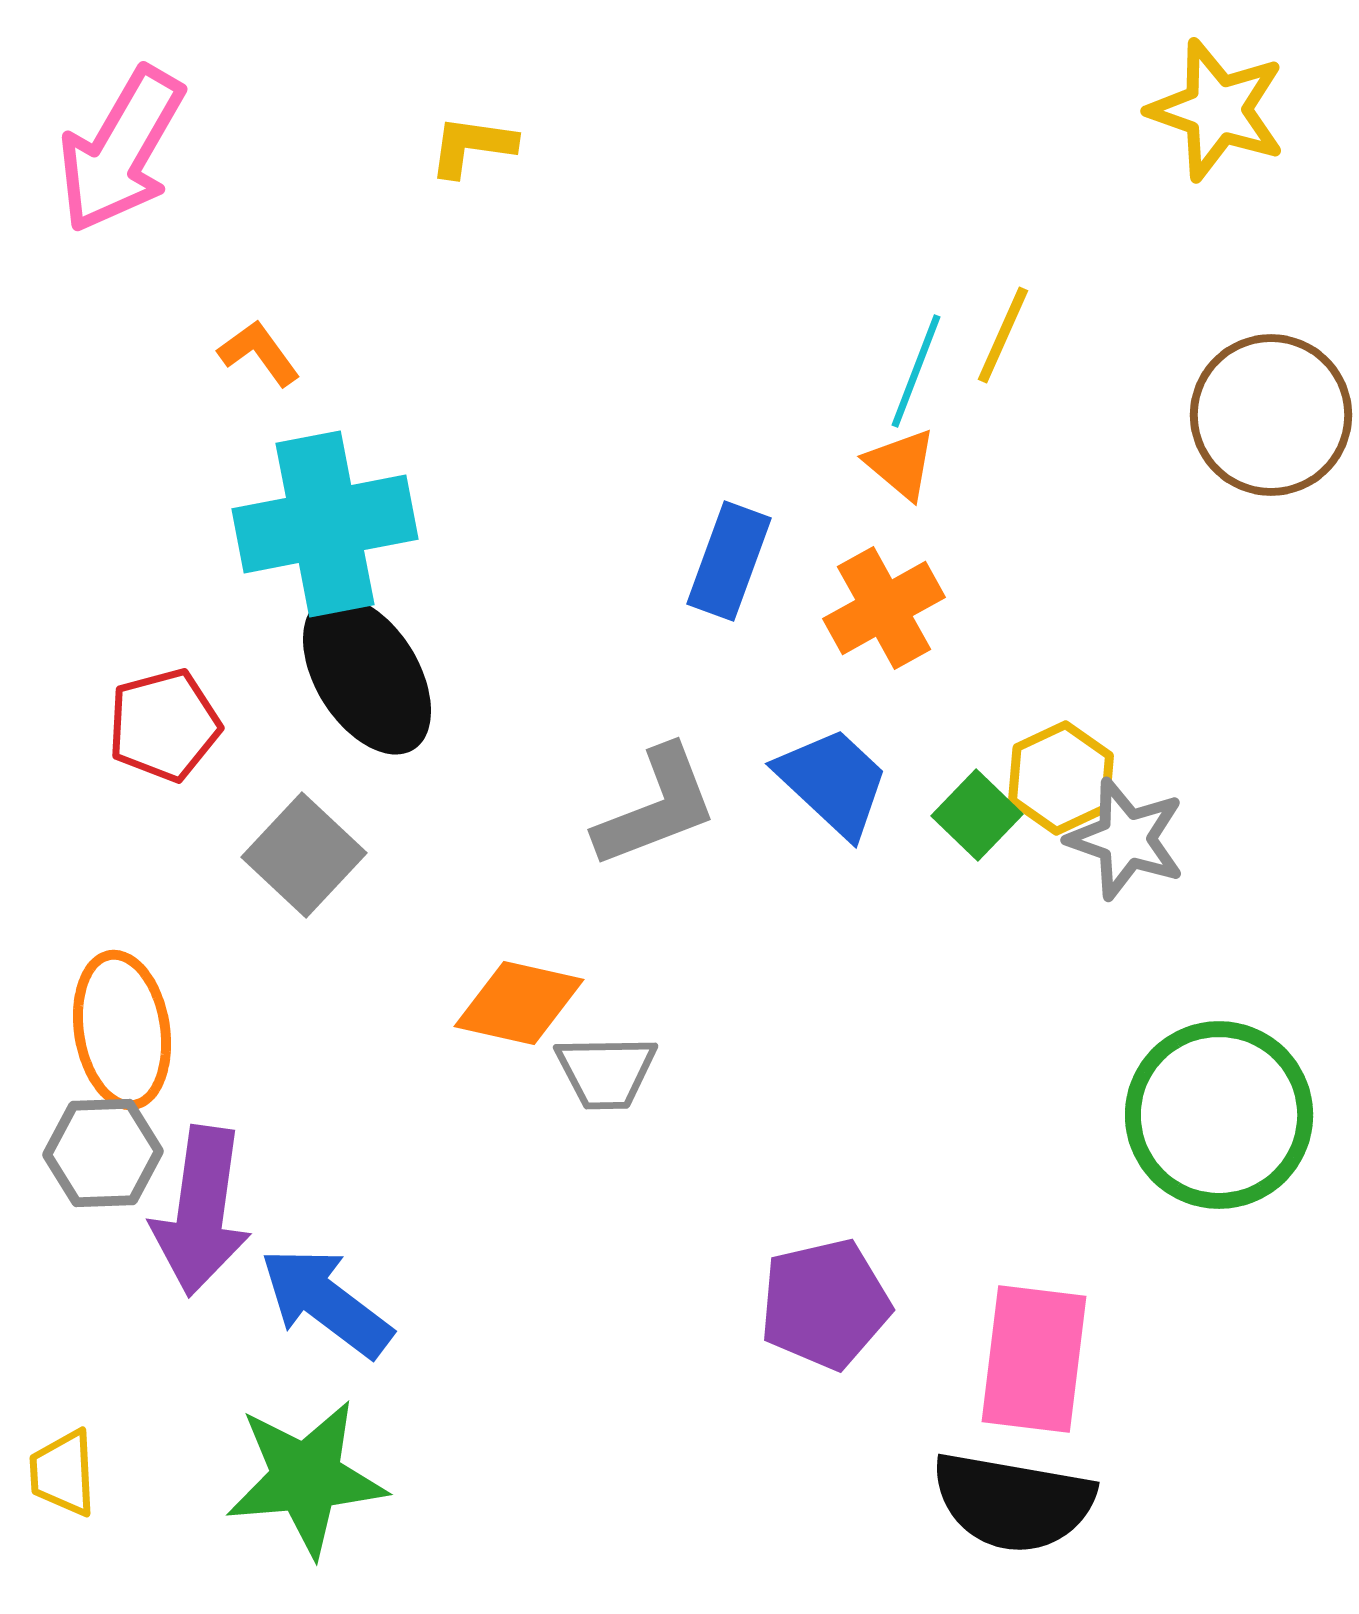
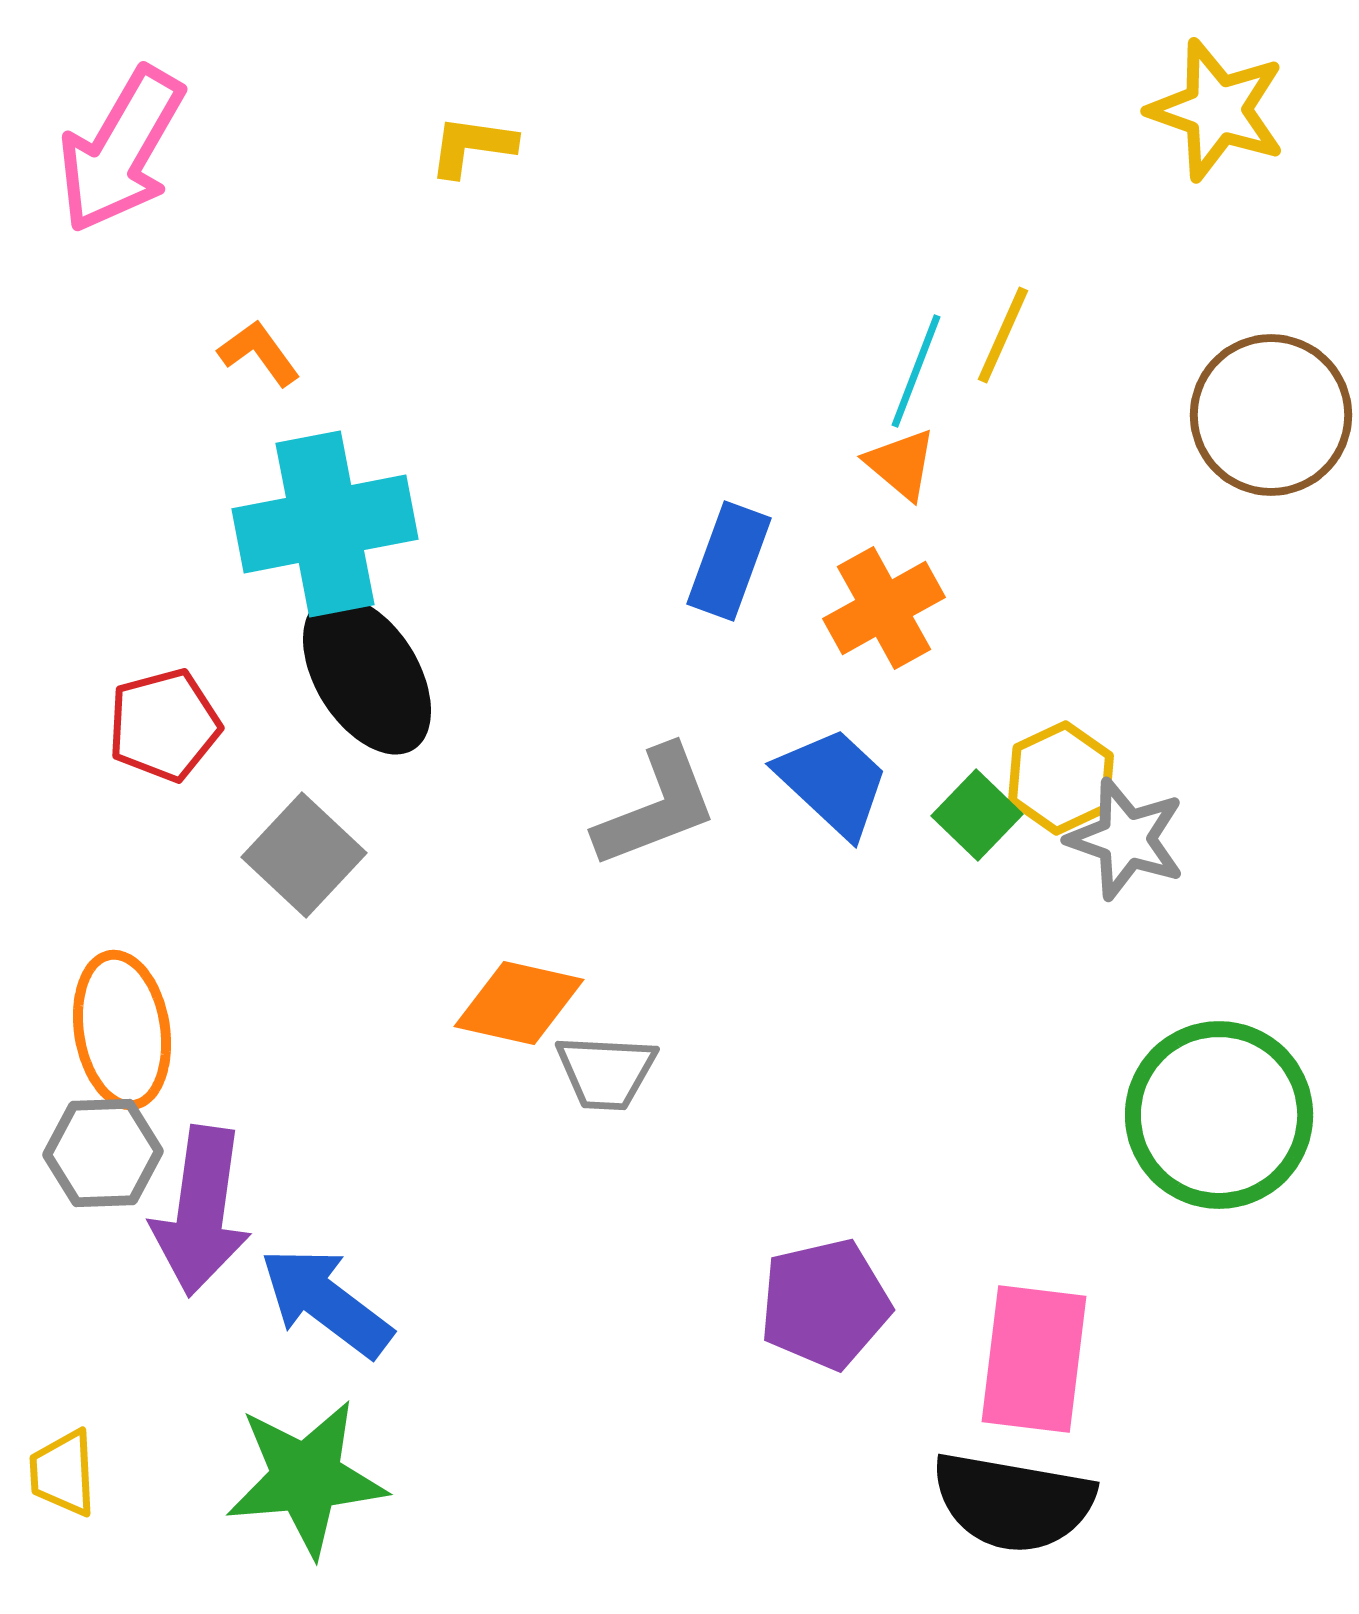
gray trapezoid: rotated 4 degrees clockwise
